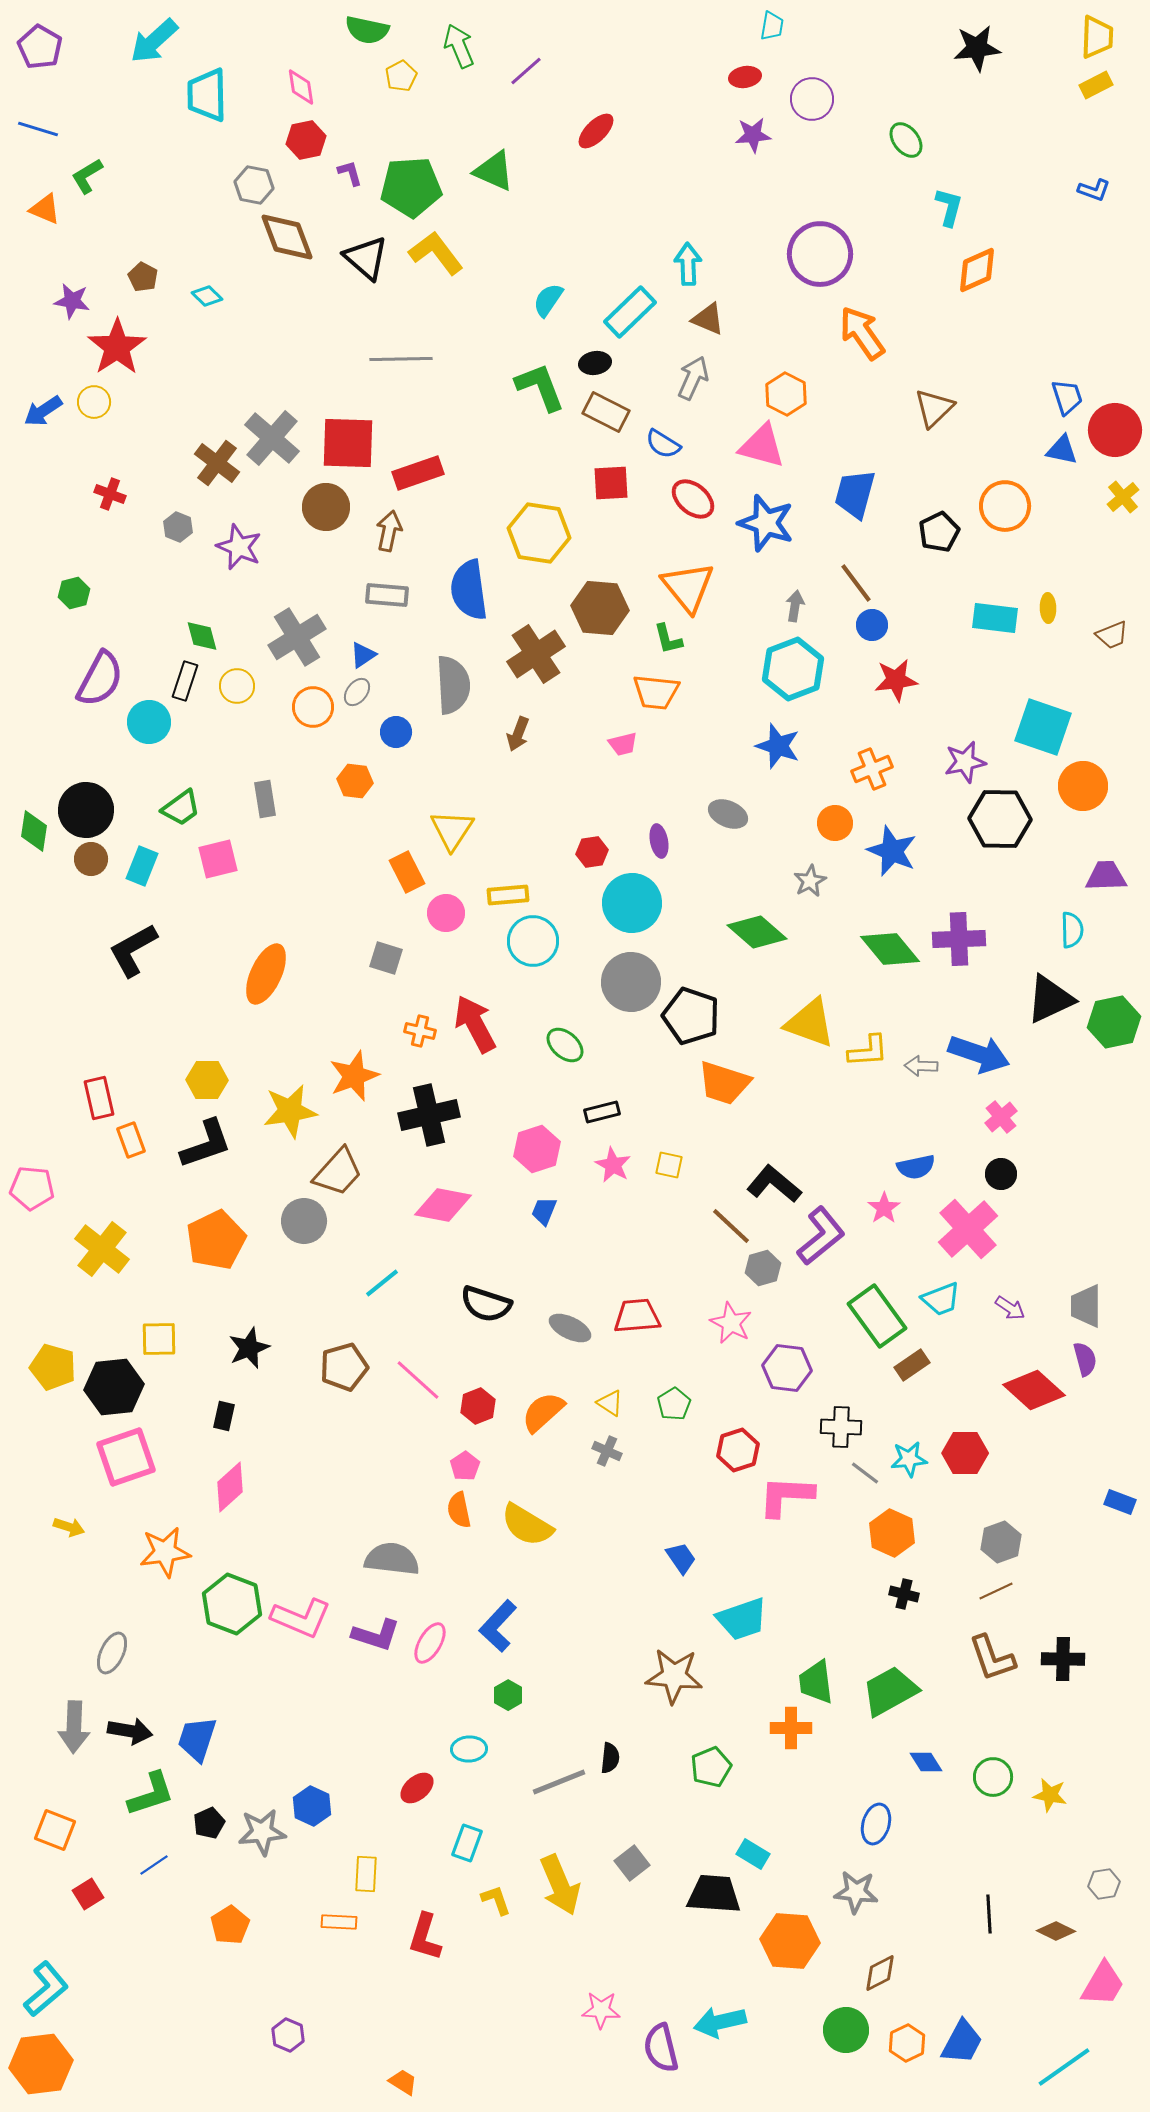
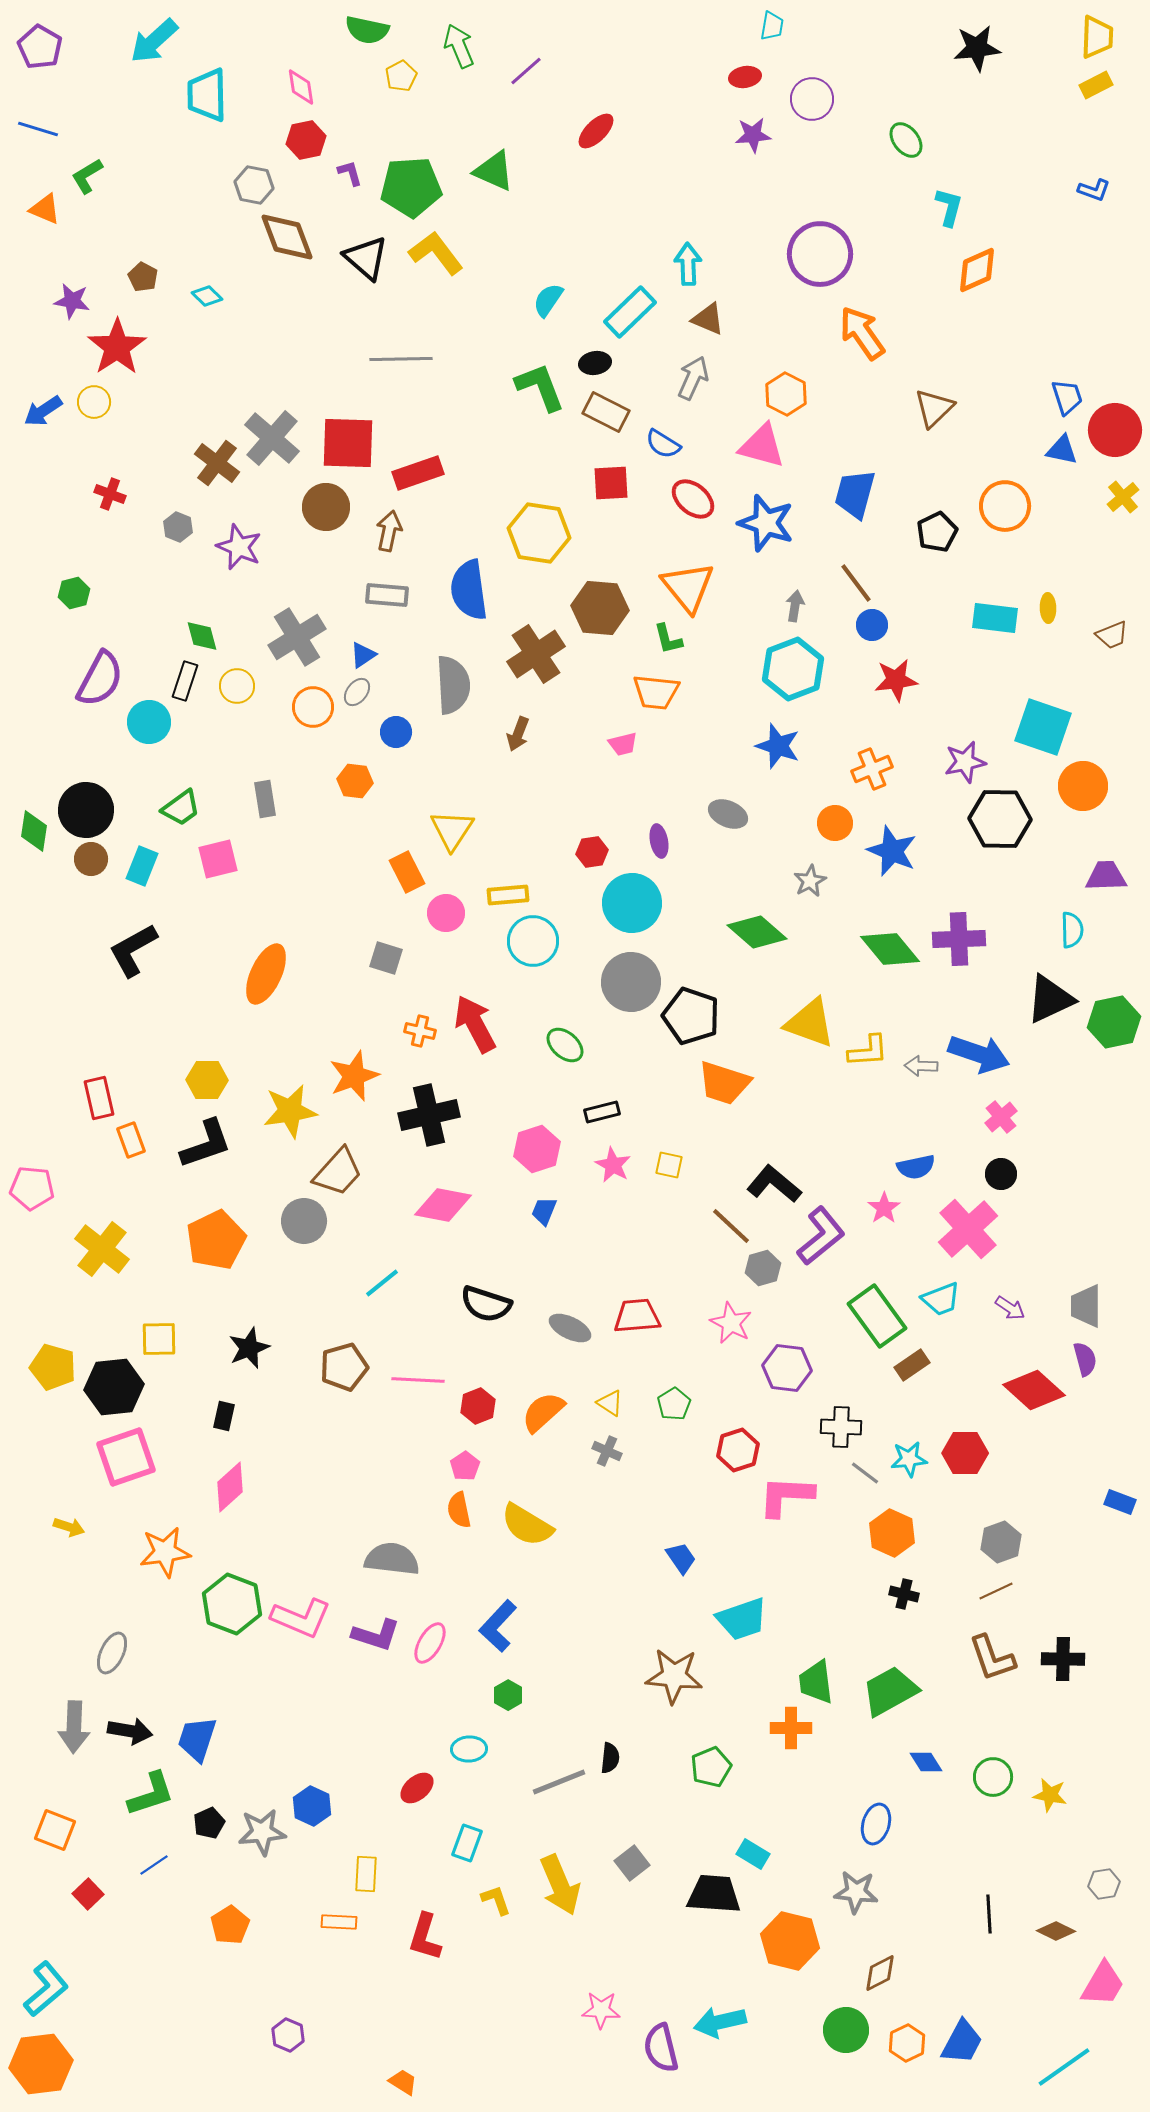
black pentagon at (939, 532): moved 2 px left
pink line at (418, 1380): rotated 39 degrees counterclockwise
red square at (88, 1894): rotated 12 degrees counterclockwise
orange hexagon at (790, 1941): rotated 10 degrees clockwise
